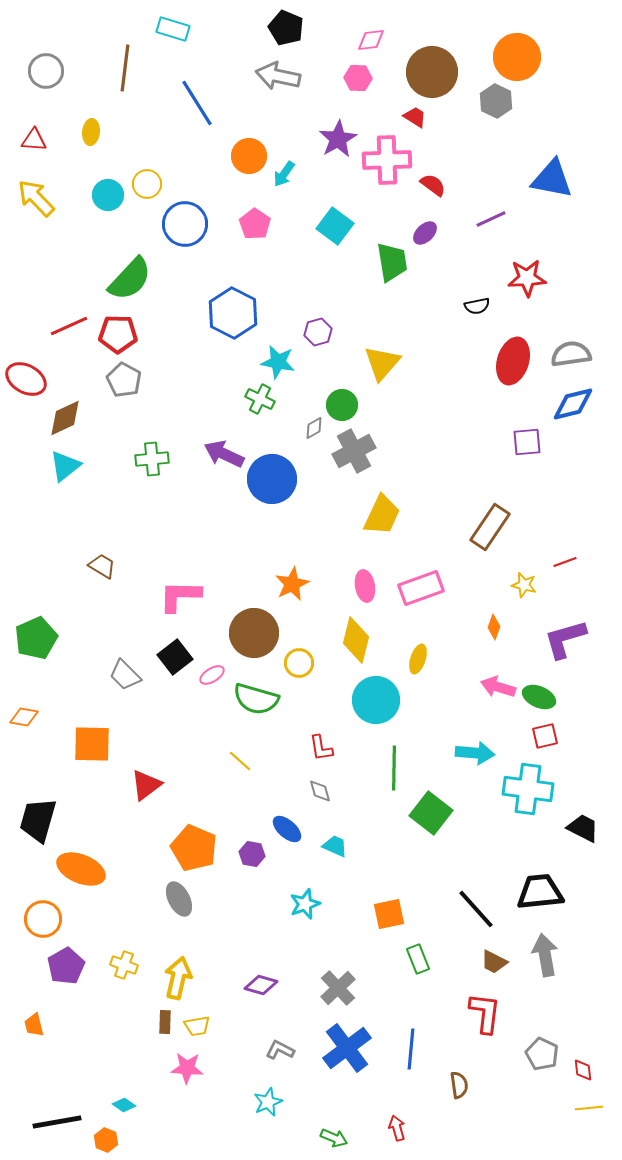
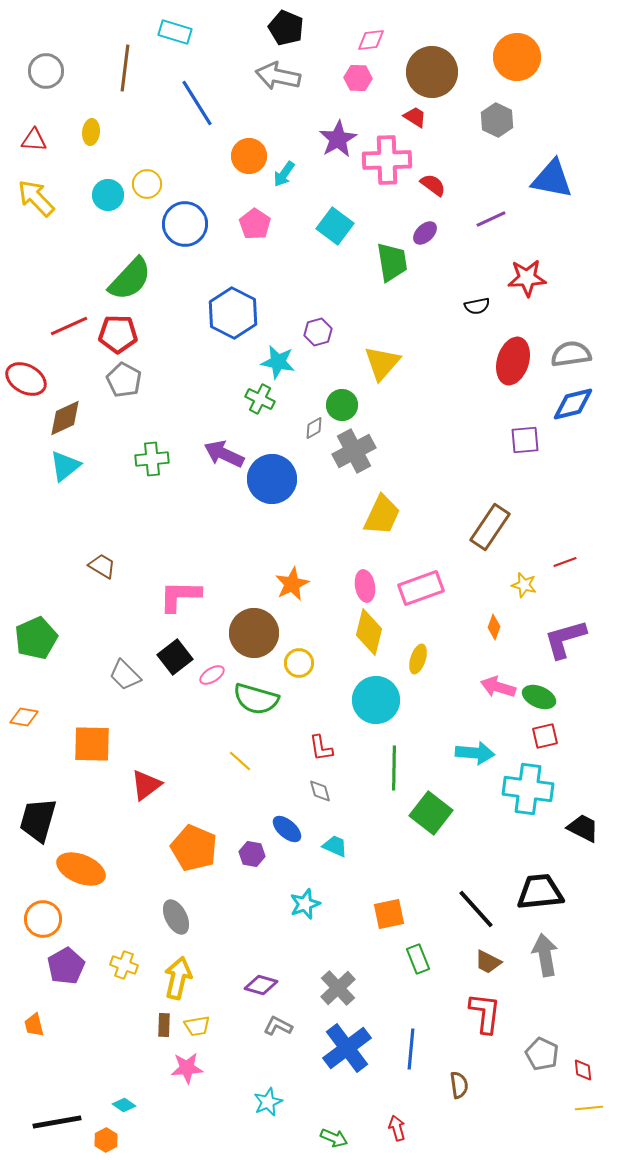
cyan rectangle at (173, 29): moved 2 px right, 3 px down
gray hexagon at (496, 101): moved 1 px right, 19 px down
purple square at (527, 442): moved 2 px left, 2 px up
yellow diamond at (356, 640): moved 13 px right, 8 px up
gray ellipse at (179, 899): moved 3 px left, 18 px down
brown trapezoid at (494, 962): moved 6 px left
brown rectangle at (165, 1022): moved 1 px left, 3 px down
gray L-shape at (280, 1050): moved 2 px left, 24 px up
pink star at (187, 1068): rotated 8 degrees counterclockwise
orange hexagon at (106, 1140): rotated 10 degrees clockwise
